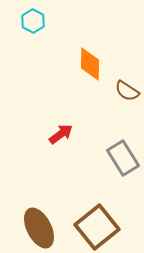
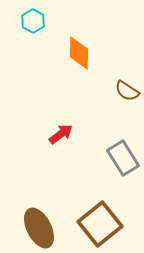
orange diamond: moved 11 px left, 11 px up
brown square: moved 3 px right, 3 px up
